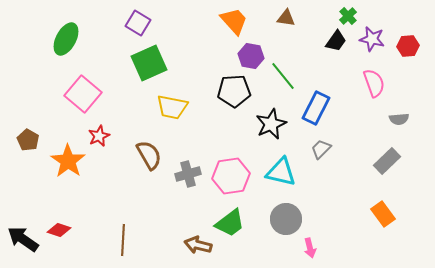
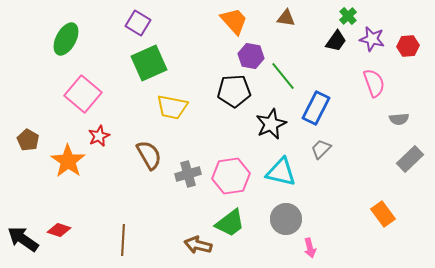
gray rectangle: moved 23 px right, 2 px up
